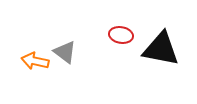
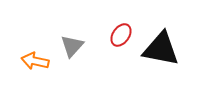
red ellipse: rotated 65 degrees counterclockwise
gray triangle: moved 7 px right, 6 px up; rotated 35 degrees clockwise
